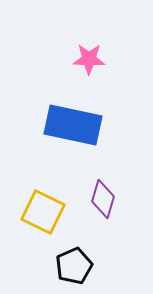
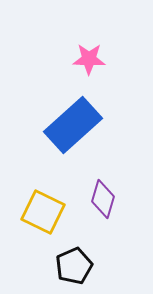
blue rectangle: rotated 54 degrees counterclockwise
